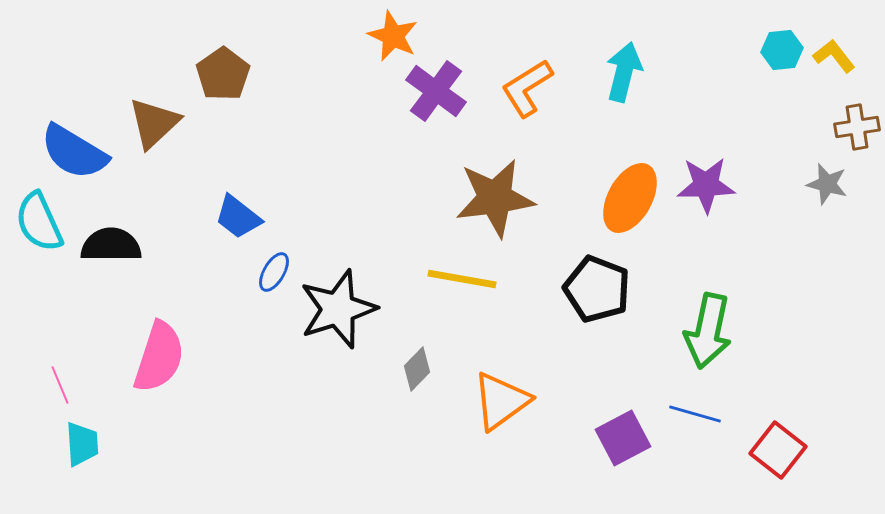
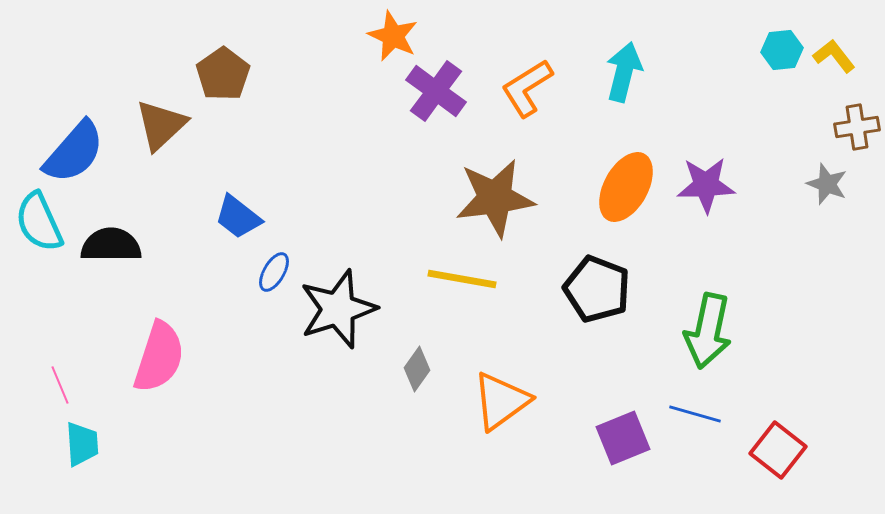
brown triangle: moved 7 px right, 2 px down
blue semicircle: rotated 80 degrees counterclockwise
gray star: rotated 6 degrees clockwise
orange ellipse: moved 4 px left, 11 px up
gray diamond: rotated 9 degrees counterclockwise
purple square: rotated 6 degrees clockwise
